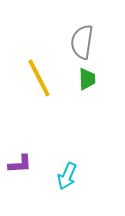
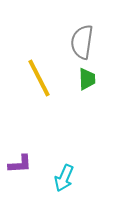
cyan arrow: moved 3 px left, 2 px down
